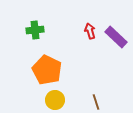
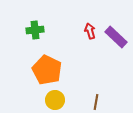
brown line: rotated 28 degrees clockwise
